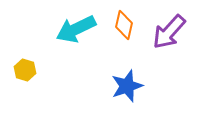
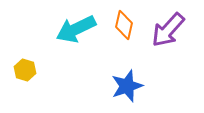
purple arrow: moved 1 px left, 2 px up
